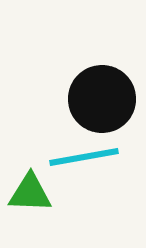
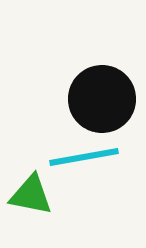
green triangle: moved 1 px right, 2 px down; rotated 9 degrees clockwise
